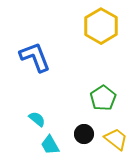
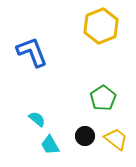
yellow hexagon: rotated 8 degrees clockwise
blue L-shape: moved 3 px left, 5 px up
black circle: moved 1 px right, 2 px down
